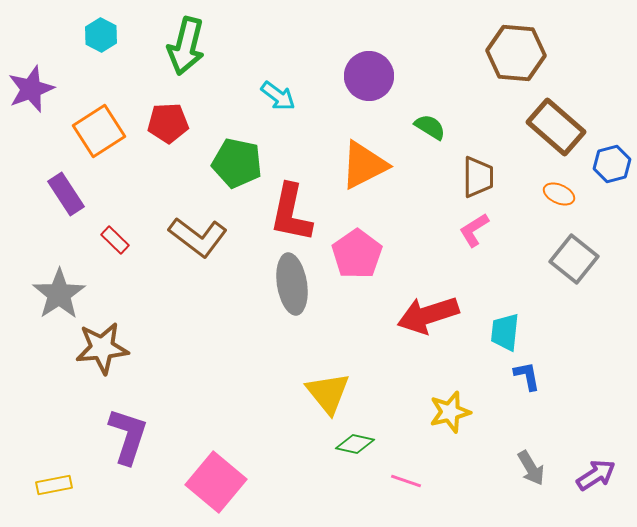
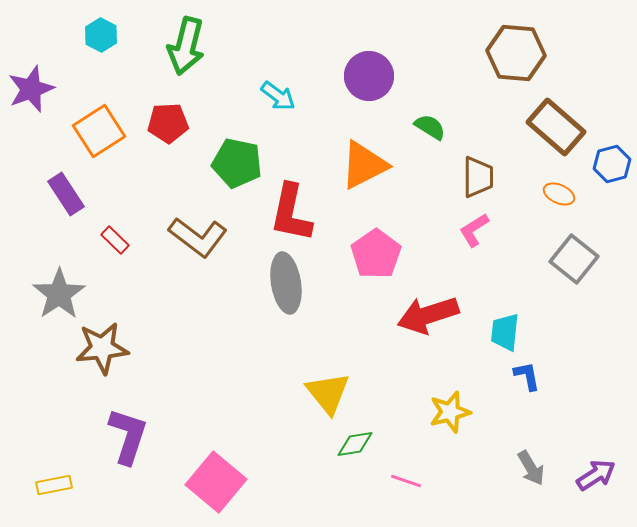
pink pentagon: moved 19 px right
gray ellipse: moved 6 px left, 1 px up
green diamond: rotated 21 degrees counterclockwise
